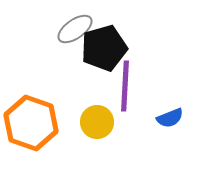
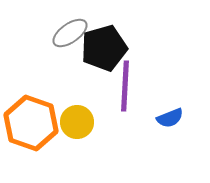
gray ellipse: moved 5 px left, 4 px down
yellow circle: moved 20 px left
